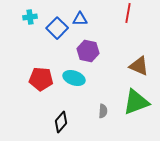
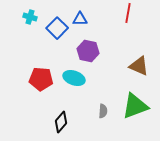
cyan cross: rotated 24 degrees clockwise
green triangle: moved 1 px left, 4 px down
